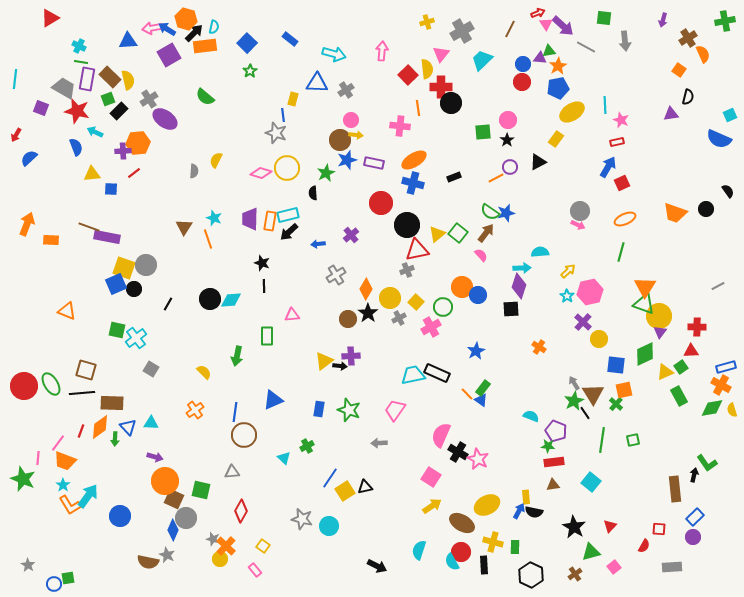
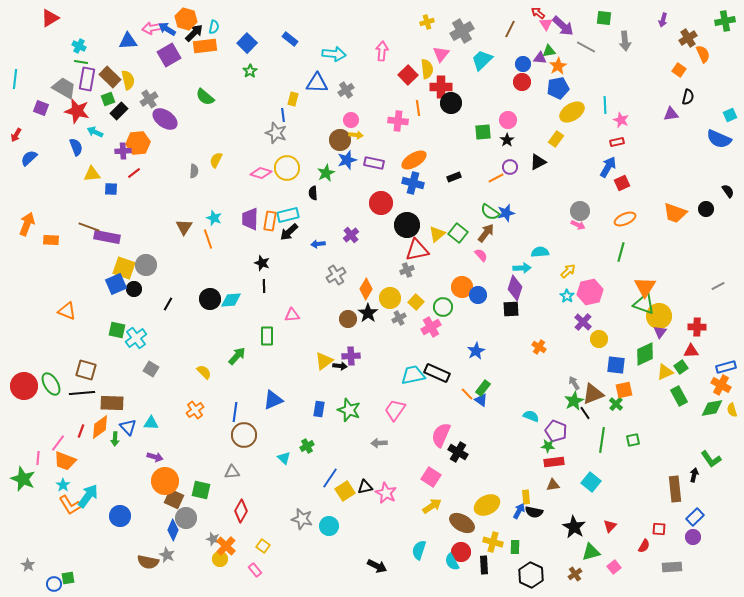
red arrow at (538, 13): rotated 120 degrees counterclockwise
cyan arrow at (334, 54): rotated 10 degrees counterclockwise
pink cross at (400, 126): moved 2 px left, 5 px up
purple diamond at (519, 286): moved 4 px left, 2 px down
green arrow at (237, 356): rotated 150 degrees counterclockwise
brown triangle at (593, 394): rotated 40 degrees clockwise
pink star at (478, 459): moved 92 px left, 34 px down
green L-shape at (707, 463): moved 4 px right, 4 px up
